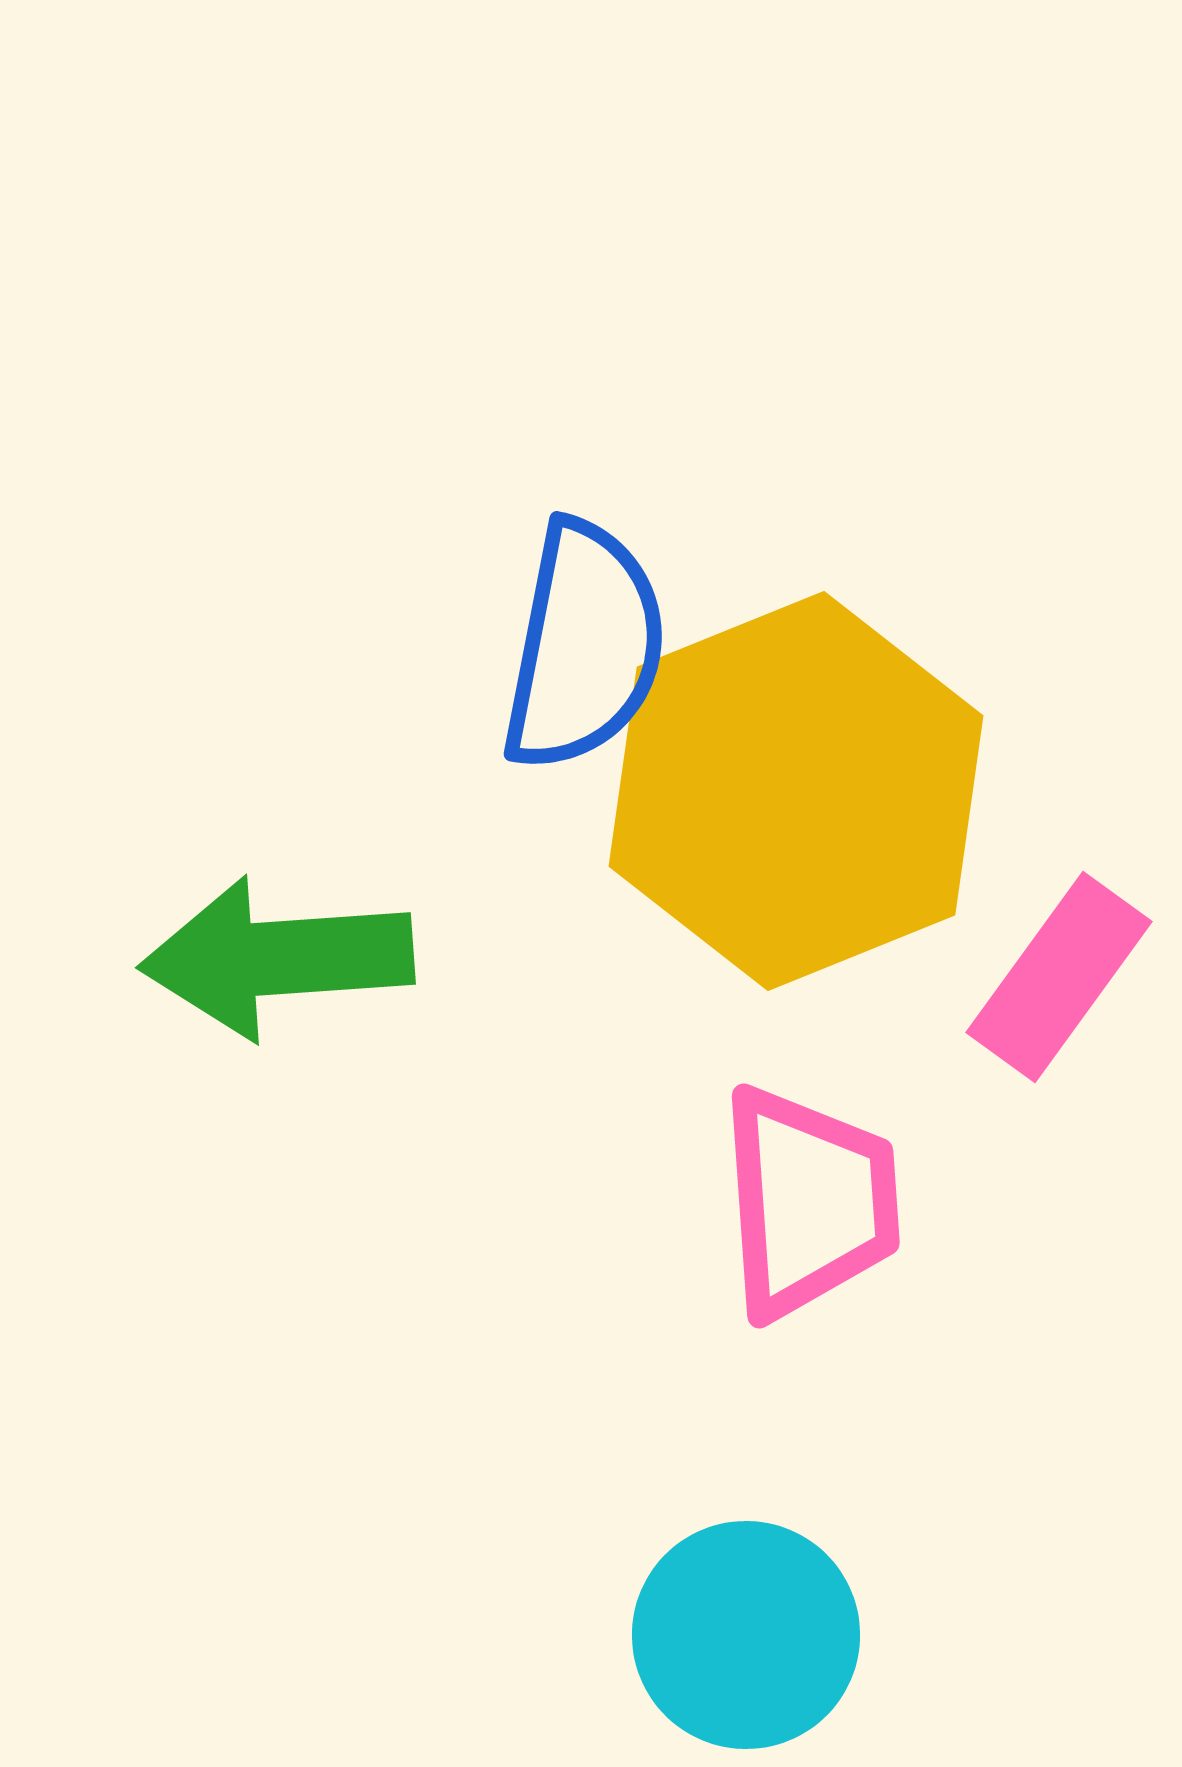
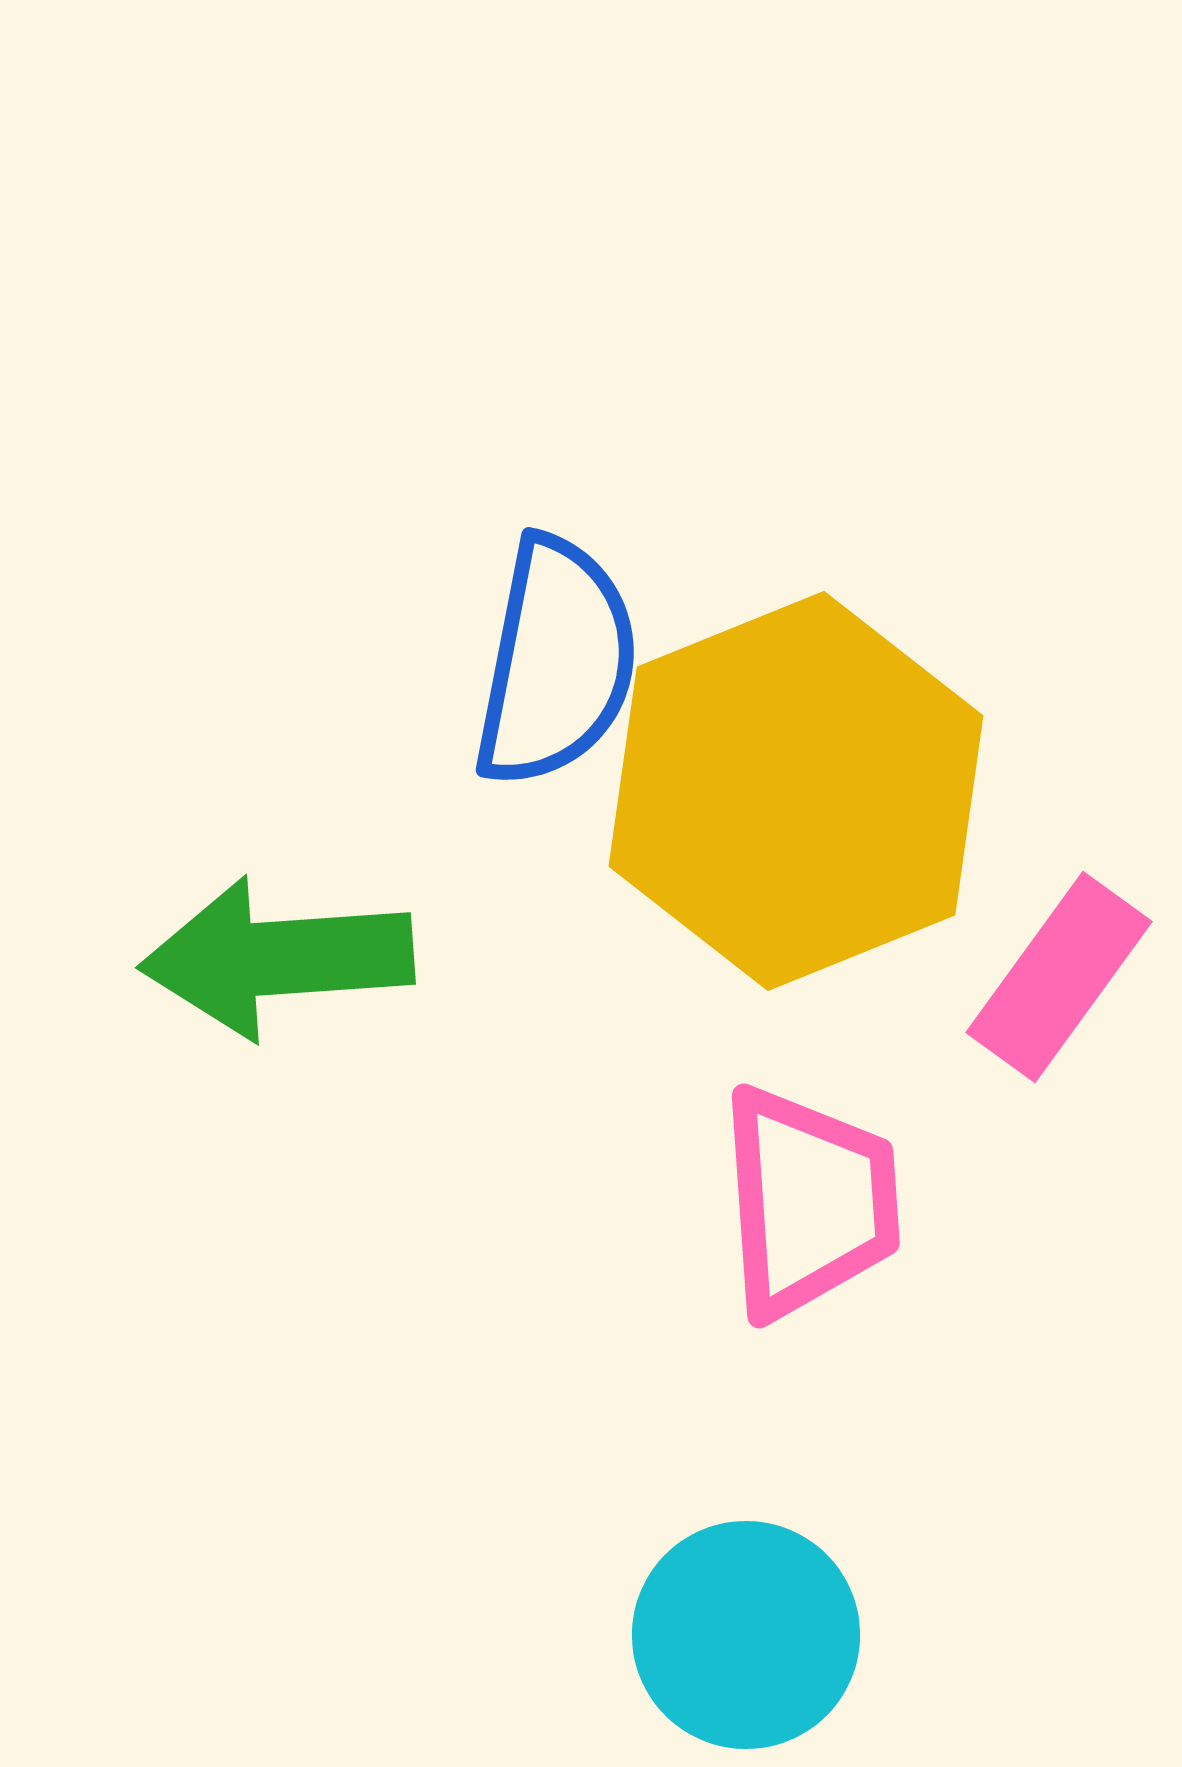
blue semicircle: moved 28 px left, 16 px down
